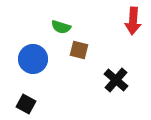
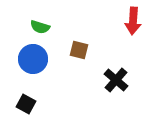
green semicircle: moved 21 px left
